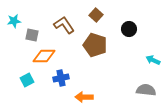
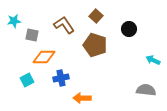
brown square: moved 1 px down
orange diamond: moved 1 px down
orange arrow: moved 2 px left, 1 px down
